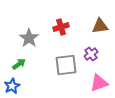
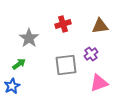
red cross: moved 2 px right, 3 px up
